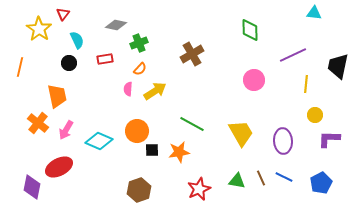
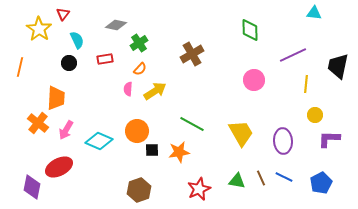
green cross: rotated 12 degrees counterclockwise
orange trapezoid: moved 1 px left, 2 px down; rotated 15 degrees clockwise
